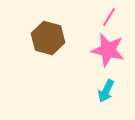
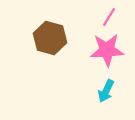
brown hexagon: moved 2 px right
pink star: moved 1 px left; rotated 16 degrees counterclockwise
